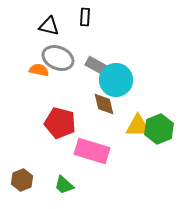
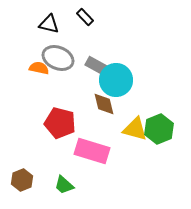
black rectangle: rotated 48 degrees counterclockwise
black triangle: moved 2 px up
orange semicircle: moved 2 px up
yellow triangle: moved 3 px left, 3 px down; rotated 16 degrees clockwise
